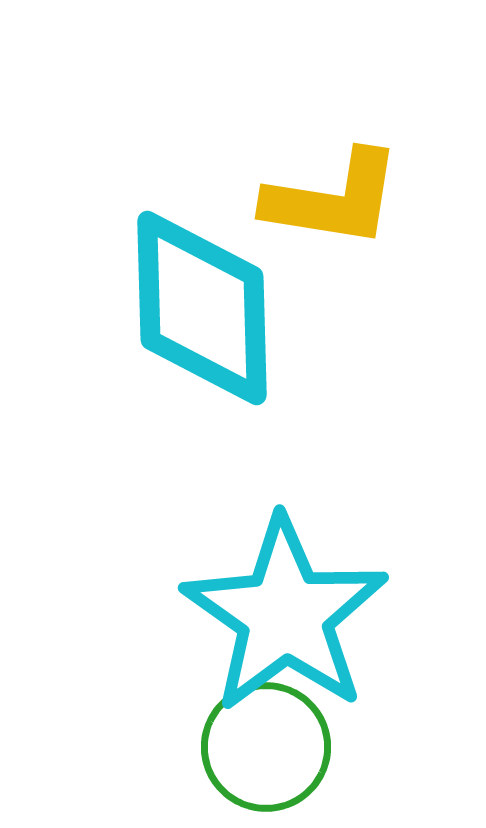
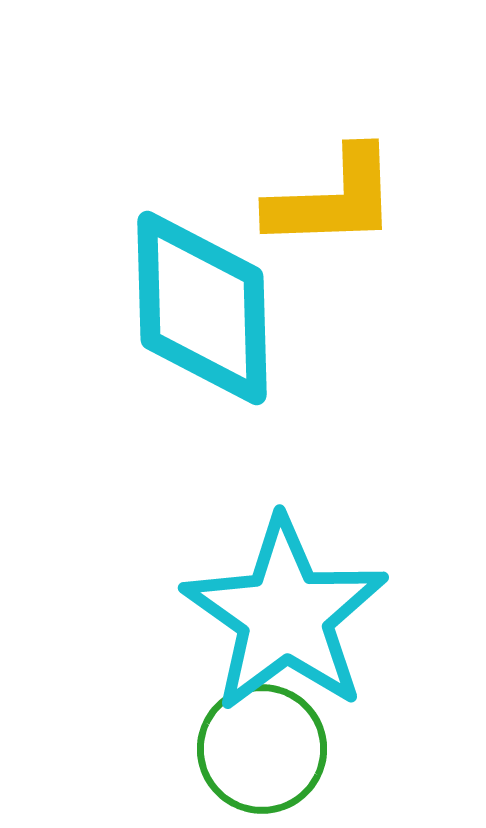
yellow L-shape: rotated 11 degrees counterclockwise
green circle: moved 4 px left, 2 px down
